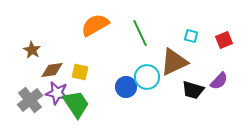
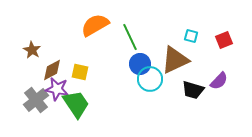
green line: moved 10 px left, 4 px down
brown triangle: moved 1 px right, 2 px up
brown diamond: rotated 20 degrees counterclockwise
cyan circle: moved 3 px right, 2 px down
blue circle: moved 14 px right, 23 px up
purple star: moved 4 px up
gray cross: moved 6 px right
